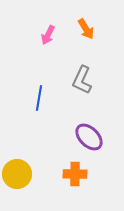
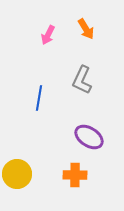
purple ellipse: rotated 12 degrees counterclockwise
orange cross: moved 1 px down
